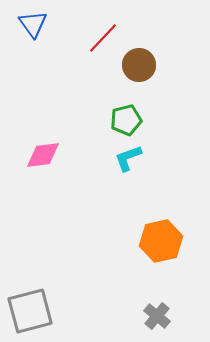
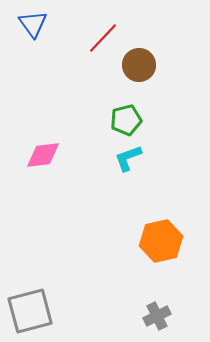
gray cross: rotated 24 degrees clockwise
